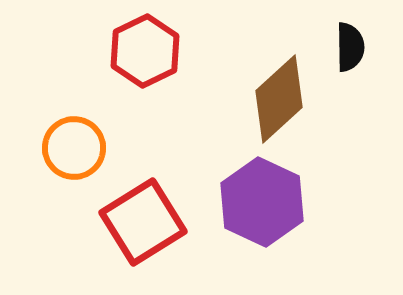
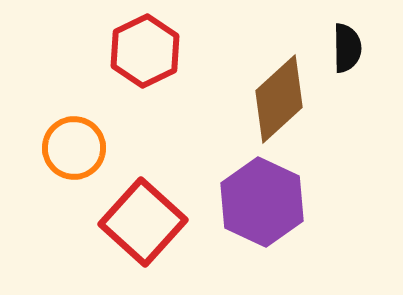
black semicircle: moved 3 px left, 1 px down
red square: rotated 16 degrees counterclockwise
